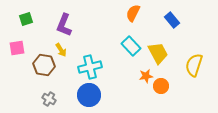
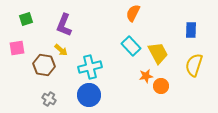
blue rectangle: moved 19 px right, 10 px down; rotated 42 degrees clockwise
yellow arrow: rotated 16 degrees counterclockwise
